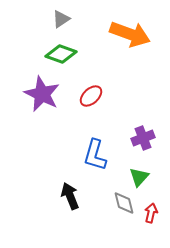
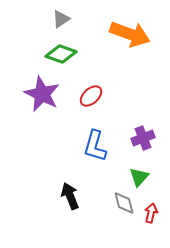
blue L-shape: moved 9 px up
